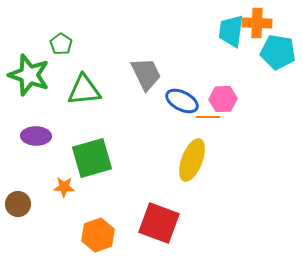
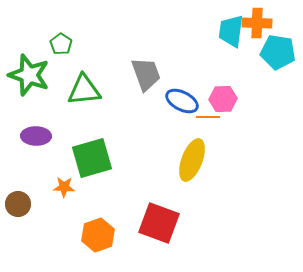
gray trapezoid: rotated 6 degrees clockwise
